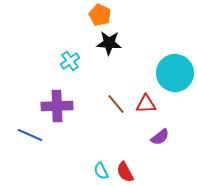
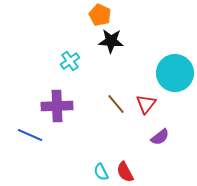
black star: moved 2 px right, 2 px up
red triangle: rotated 50 degrees counterclockwise
cyan semicircle: moved 1 px down
